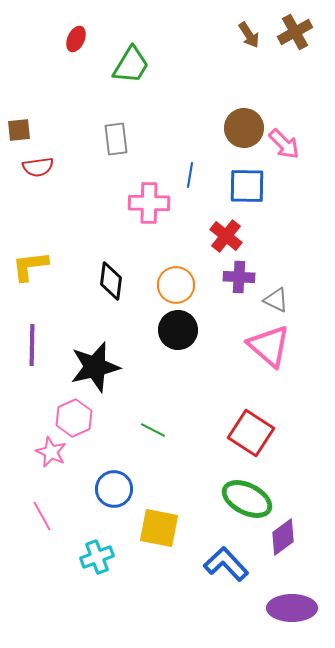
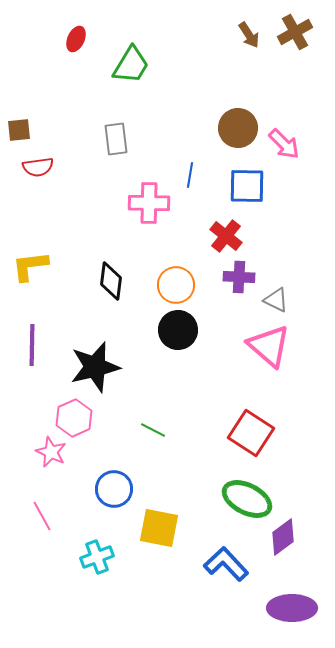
brown circle: moved 6 px left
